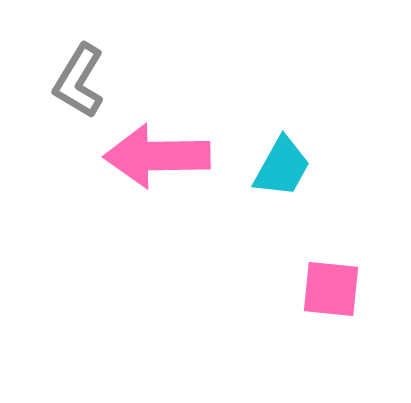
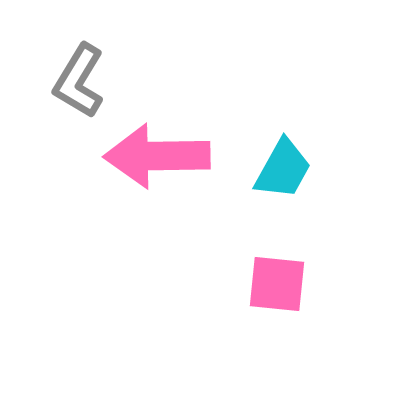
cyan trapezoid: moved 1 px right, 2 px down
pink square: moved 54 px left, 5 px up
